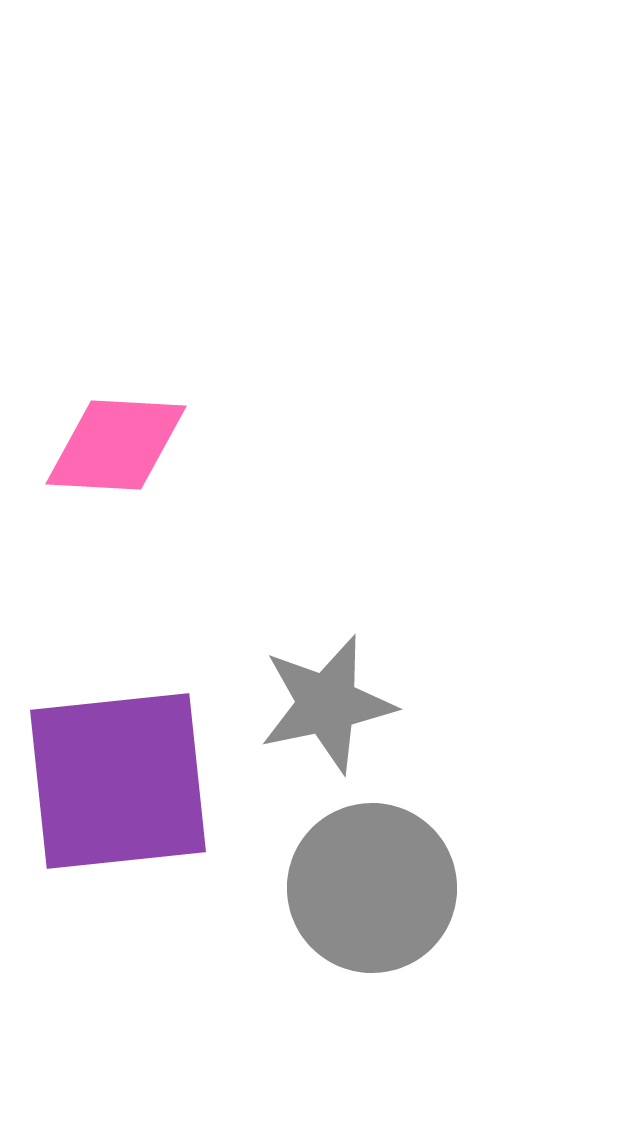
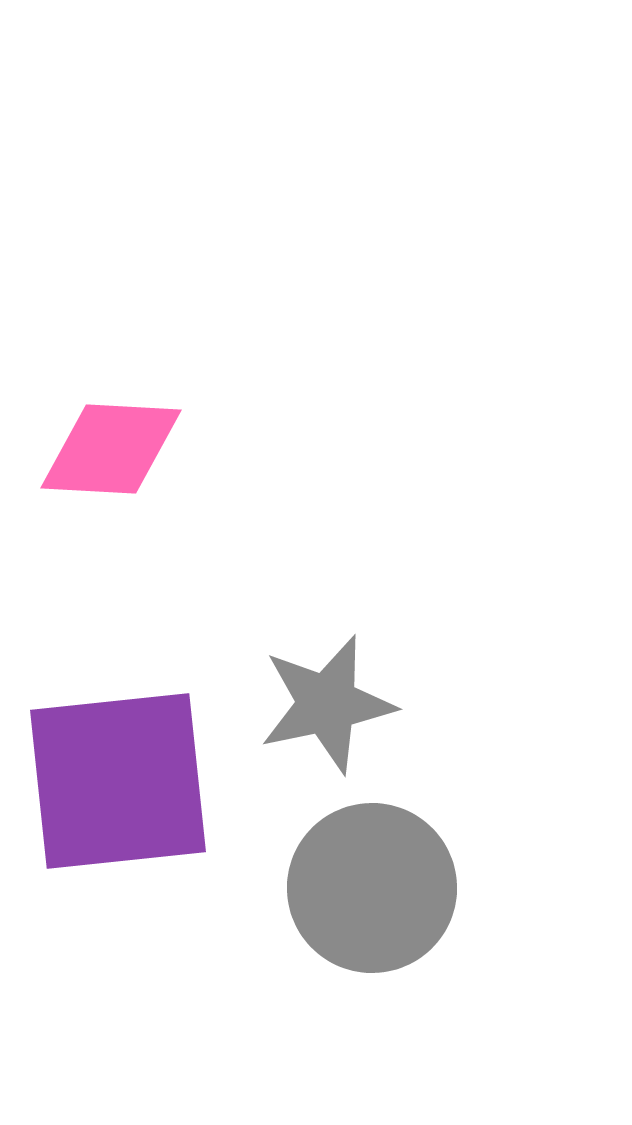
pink diamond: moved 5 px left, 4 px down
